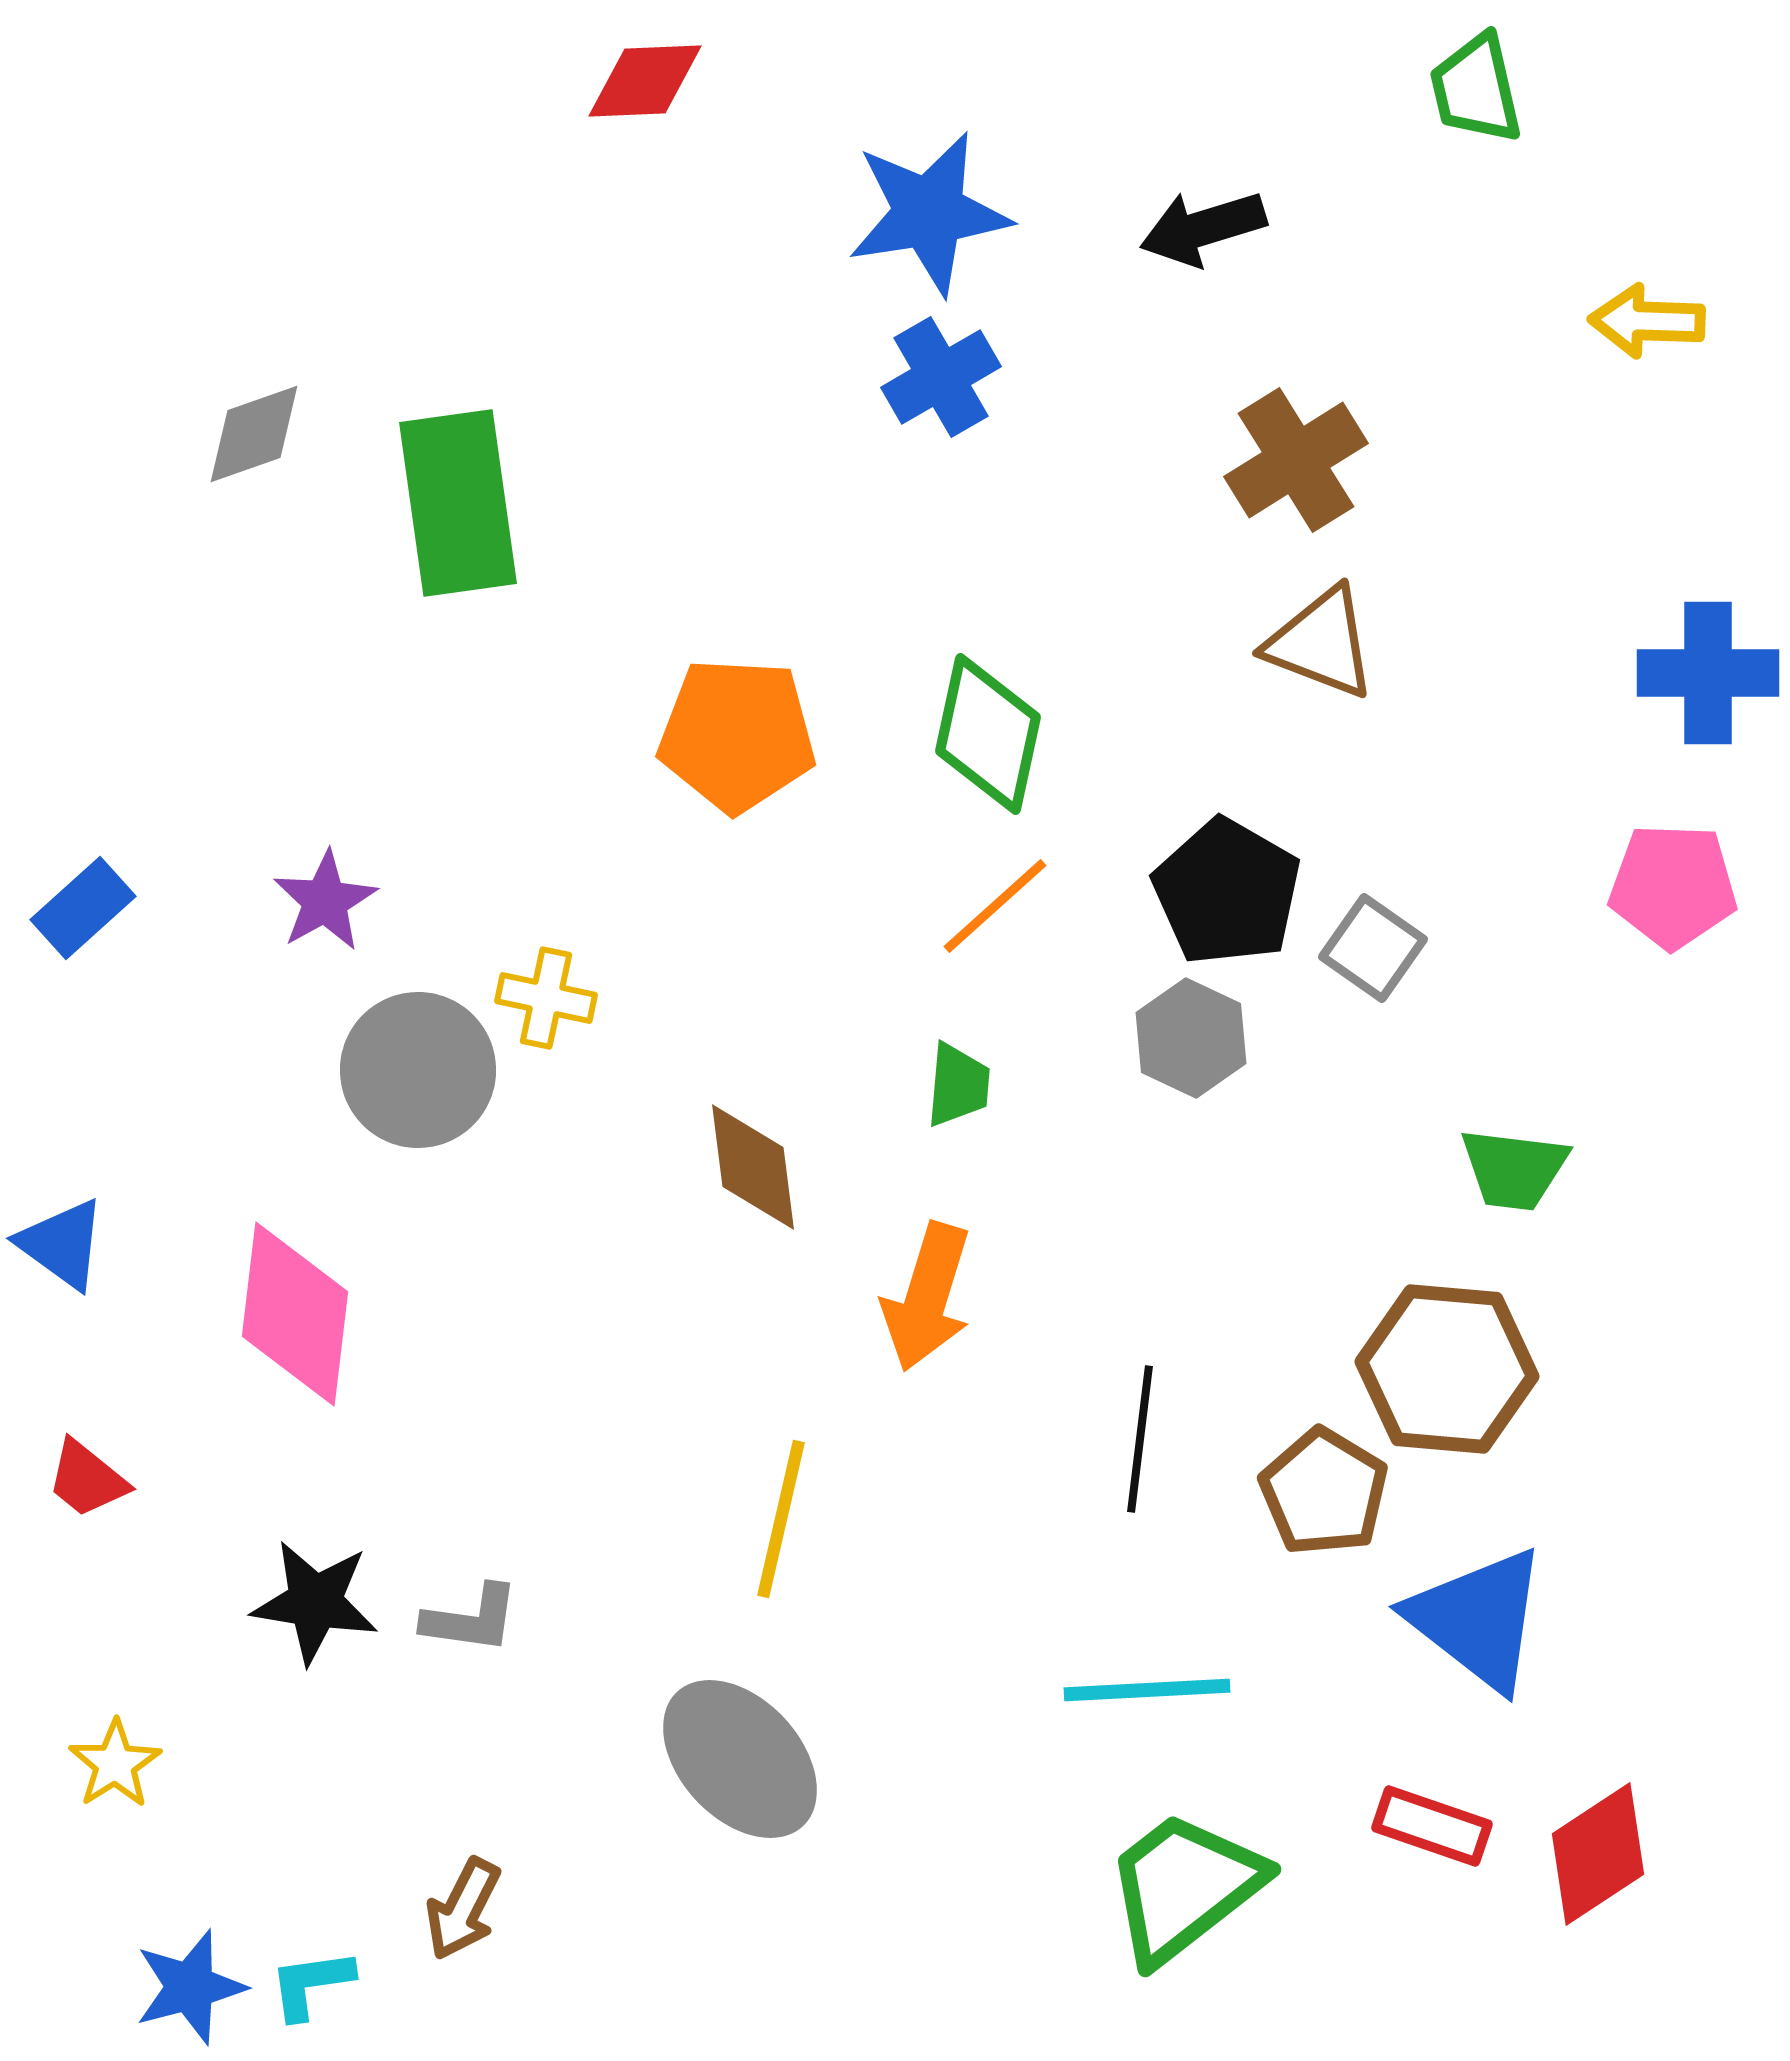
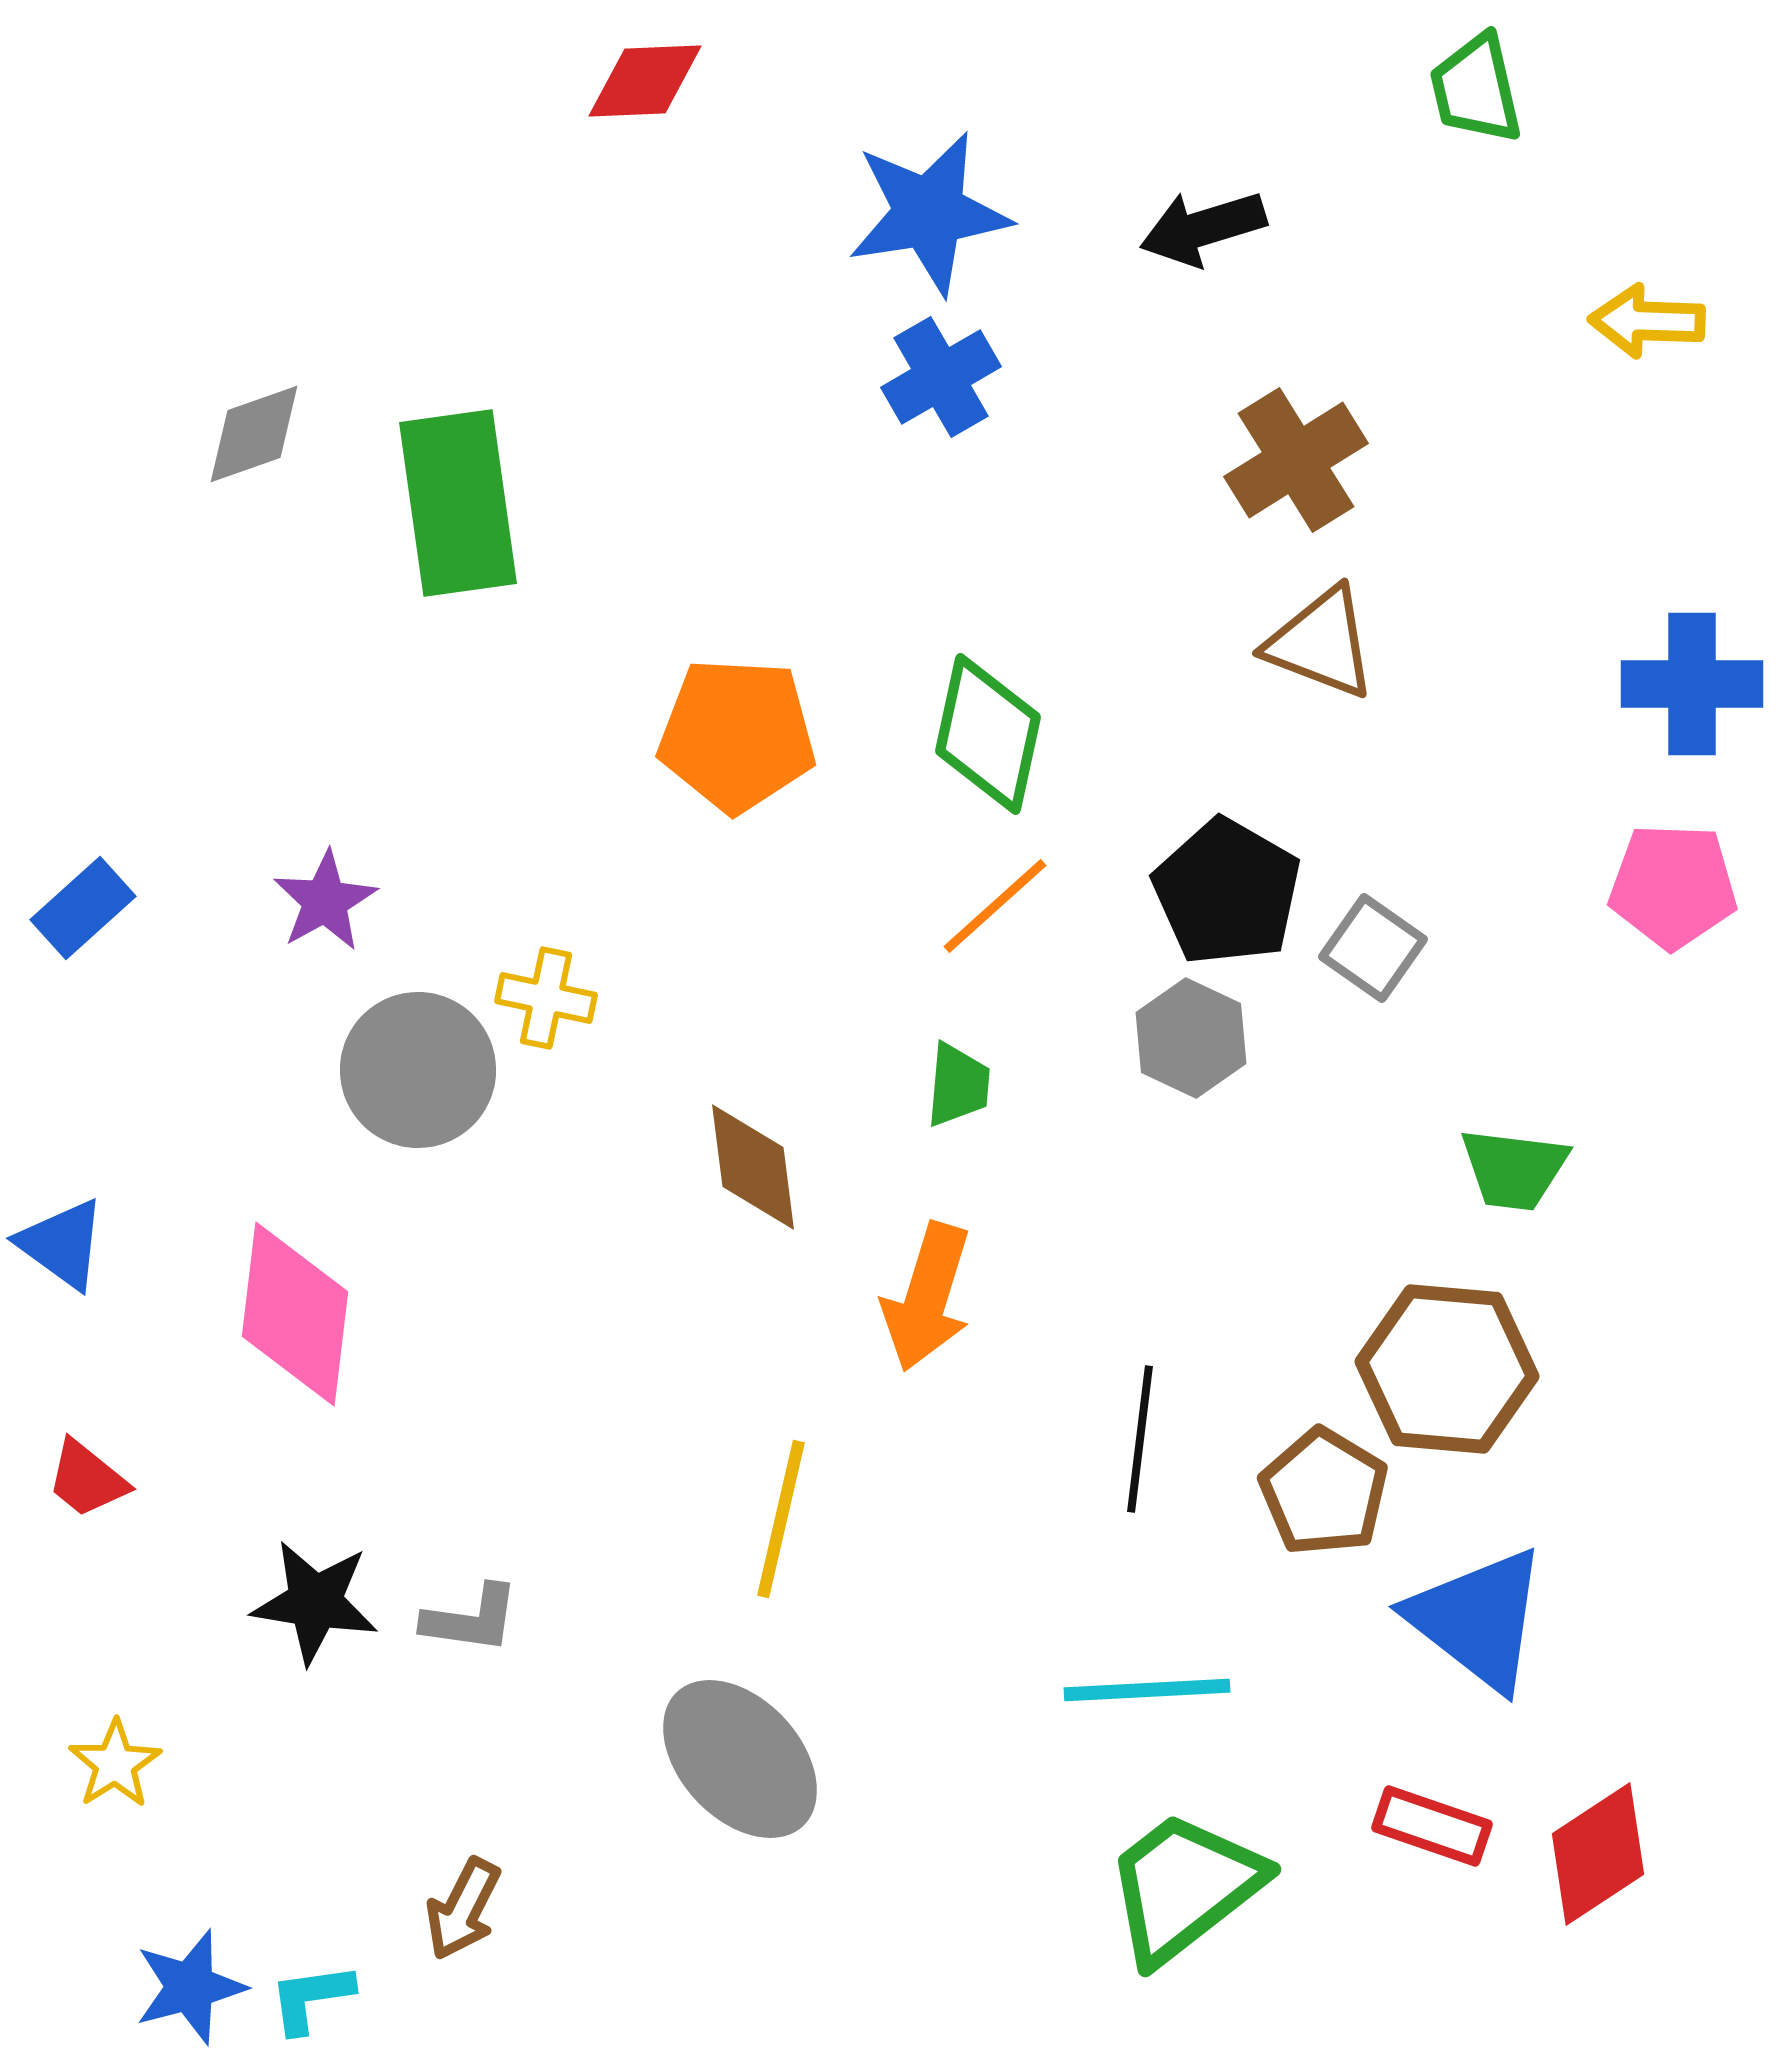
blue cross at (1708, 673): moved 16 px left, 11 px down
cyan L-shape at (311, 1984): moved 14 px down
